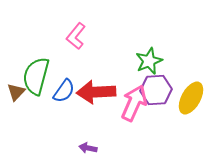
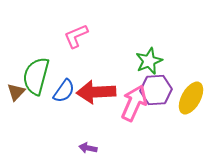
pink L-shape: rotated 28 degrees clockwise
